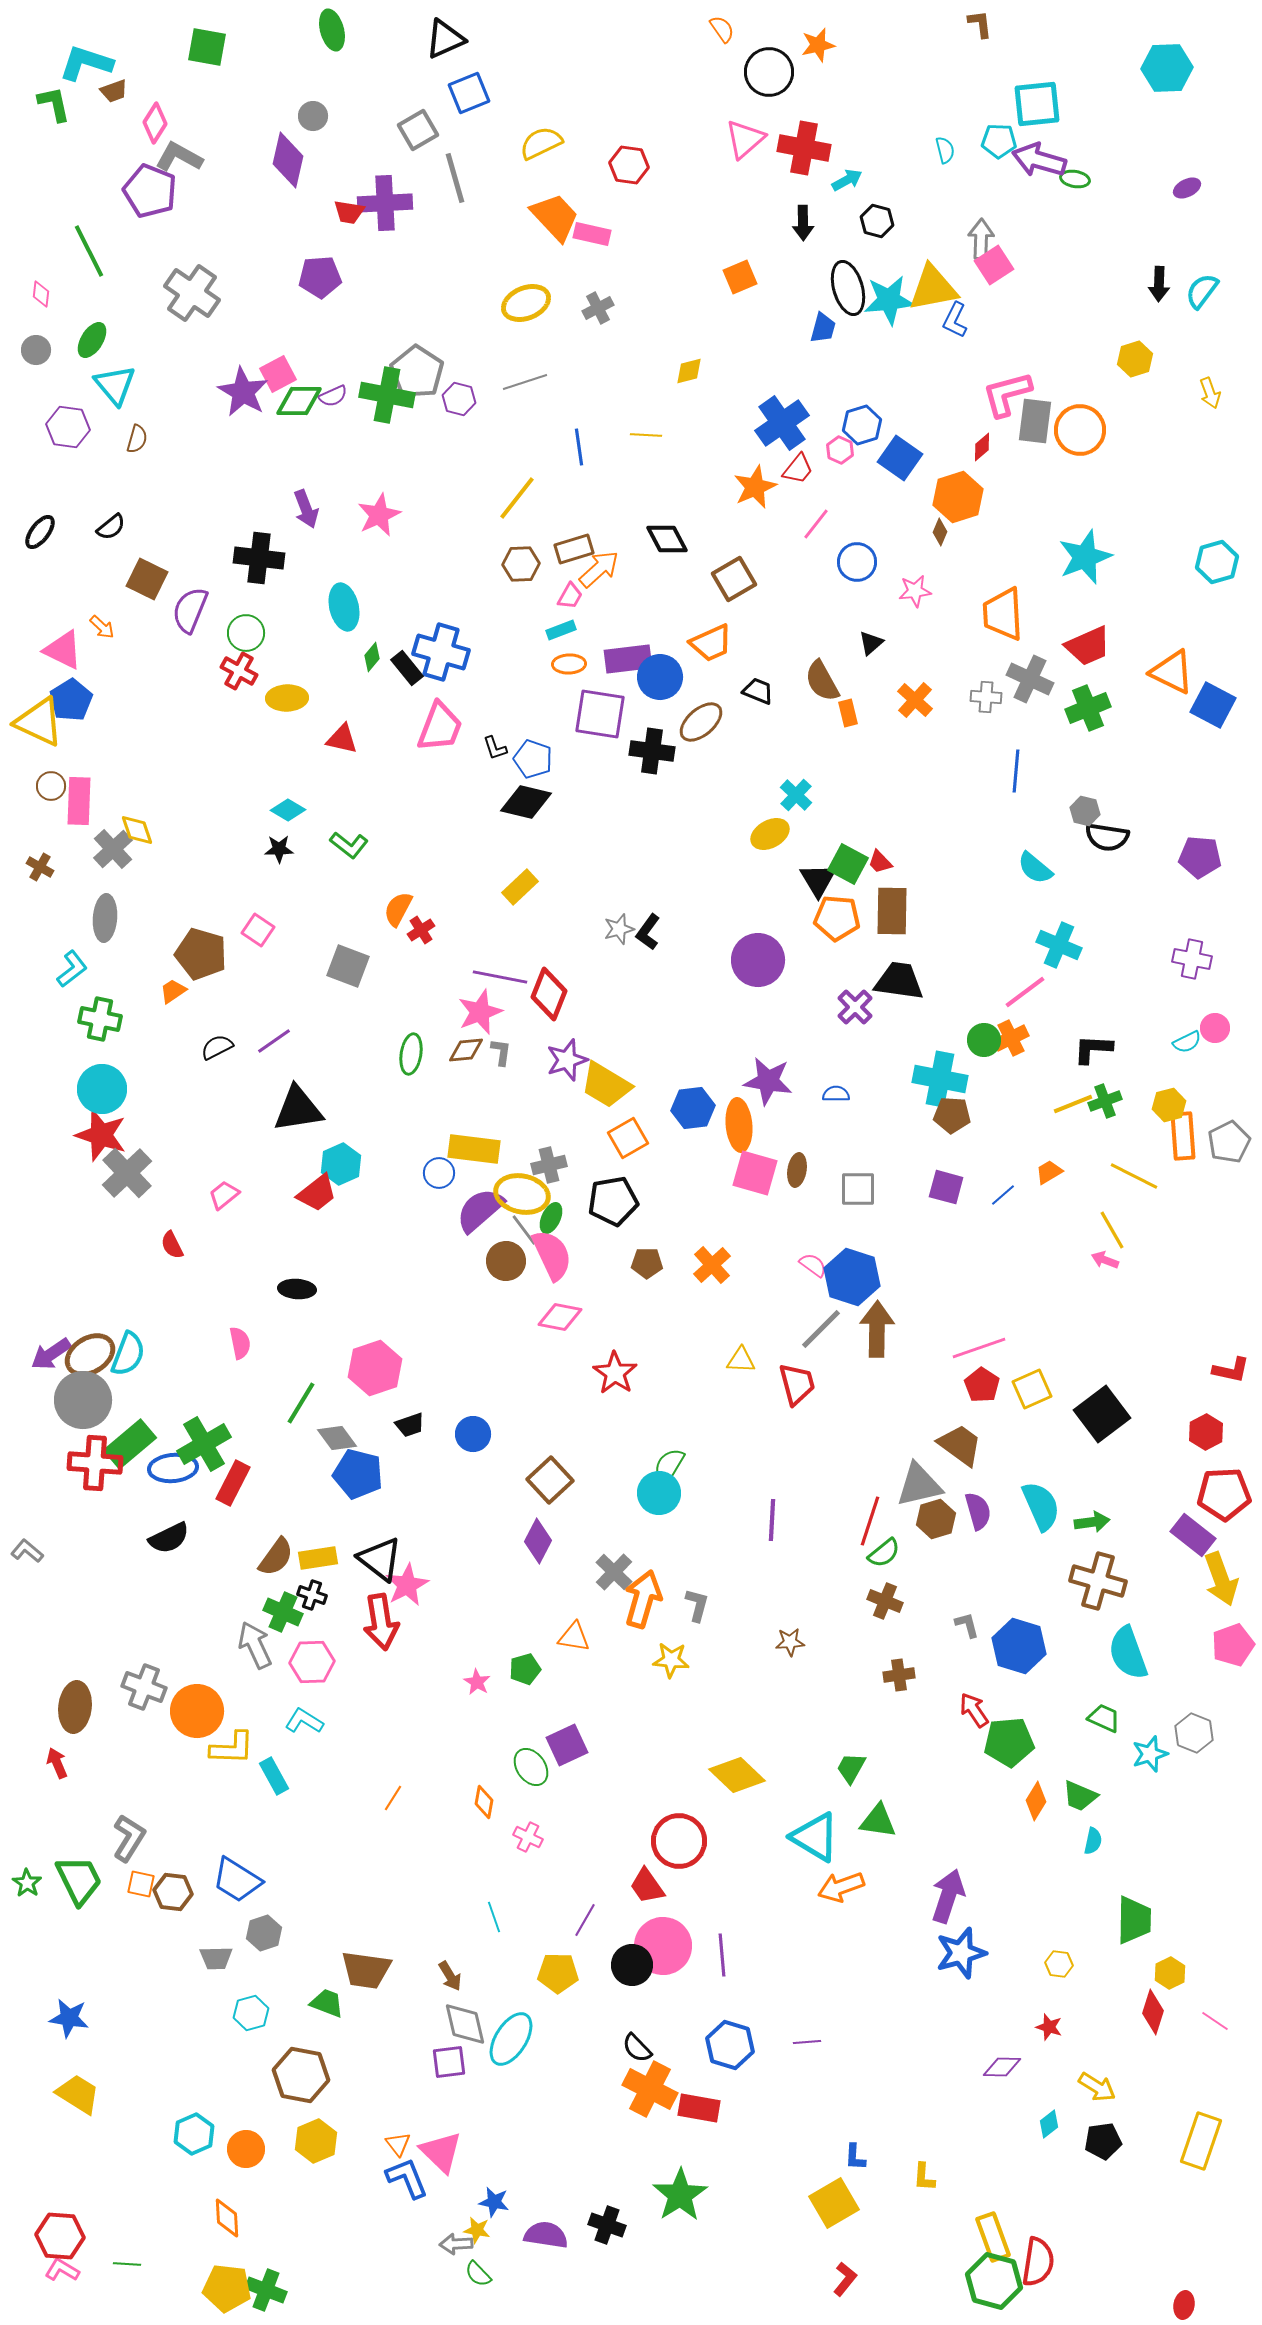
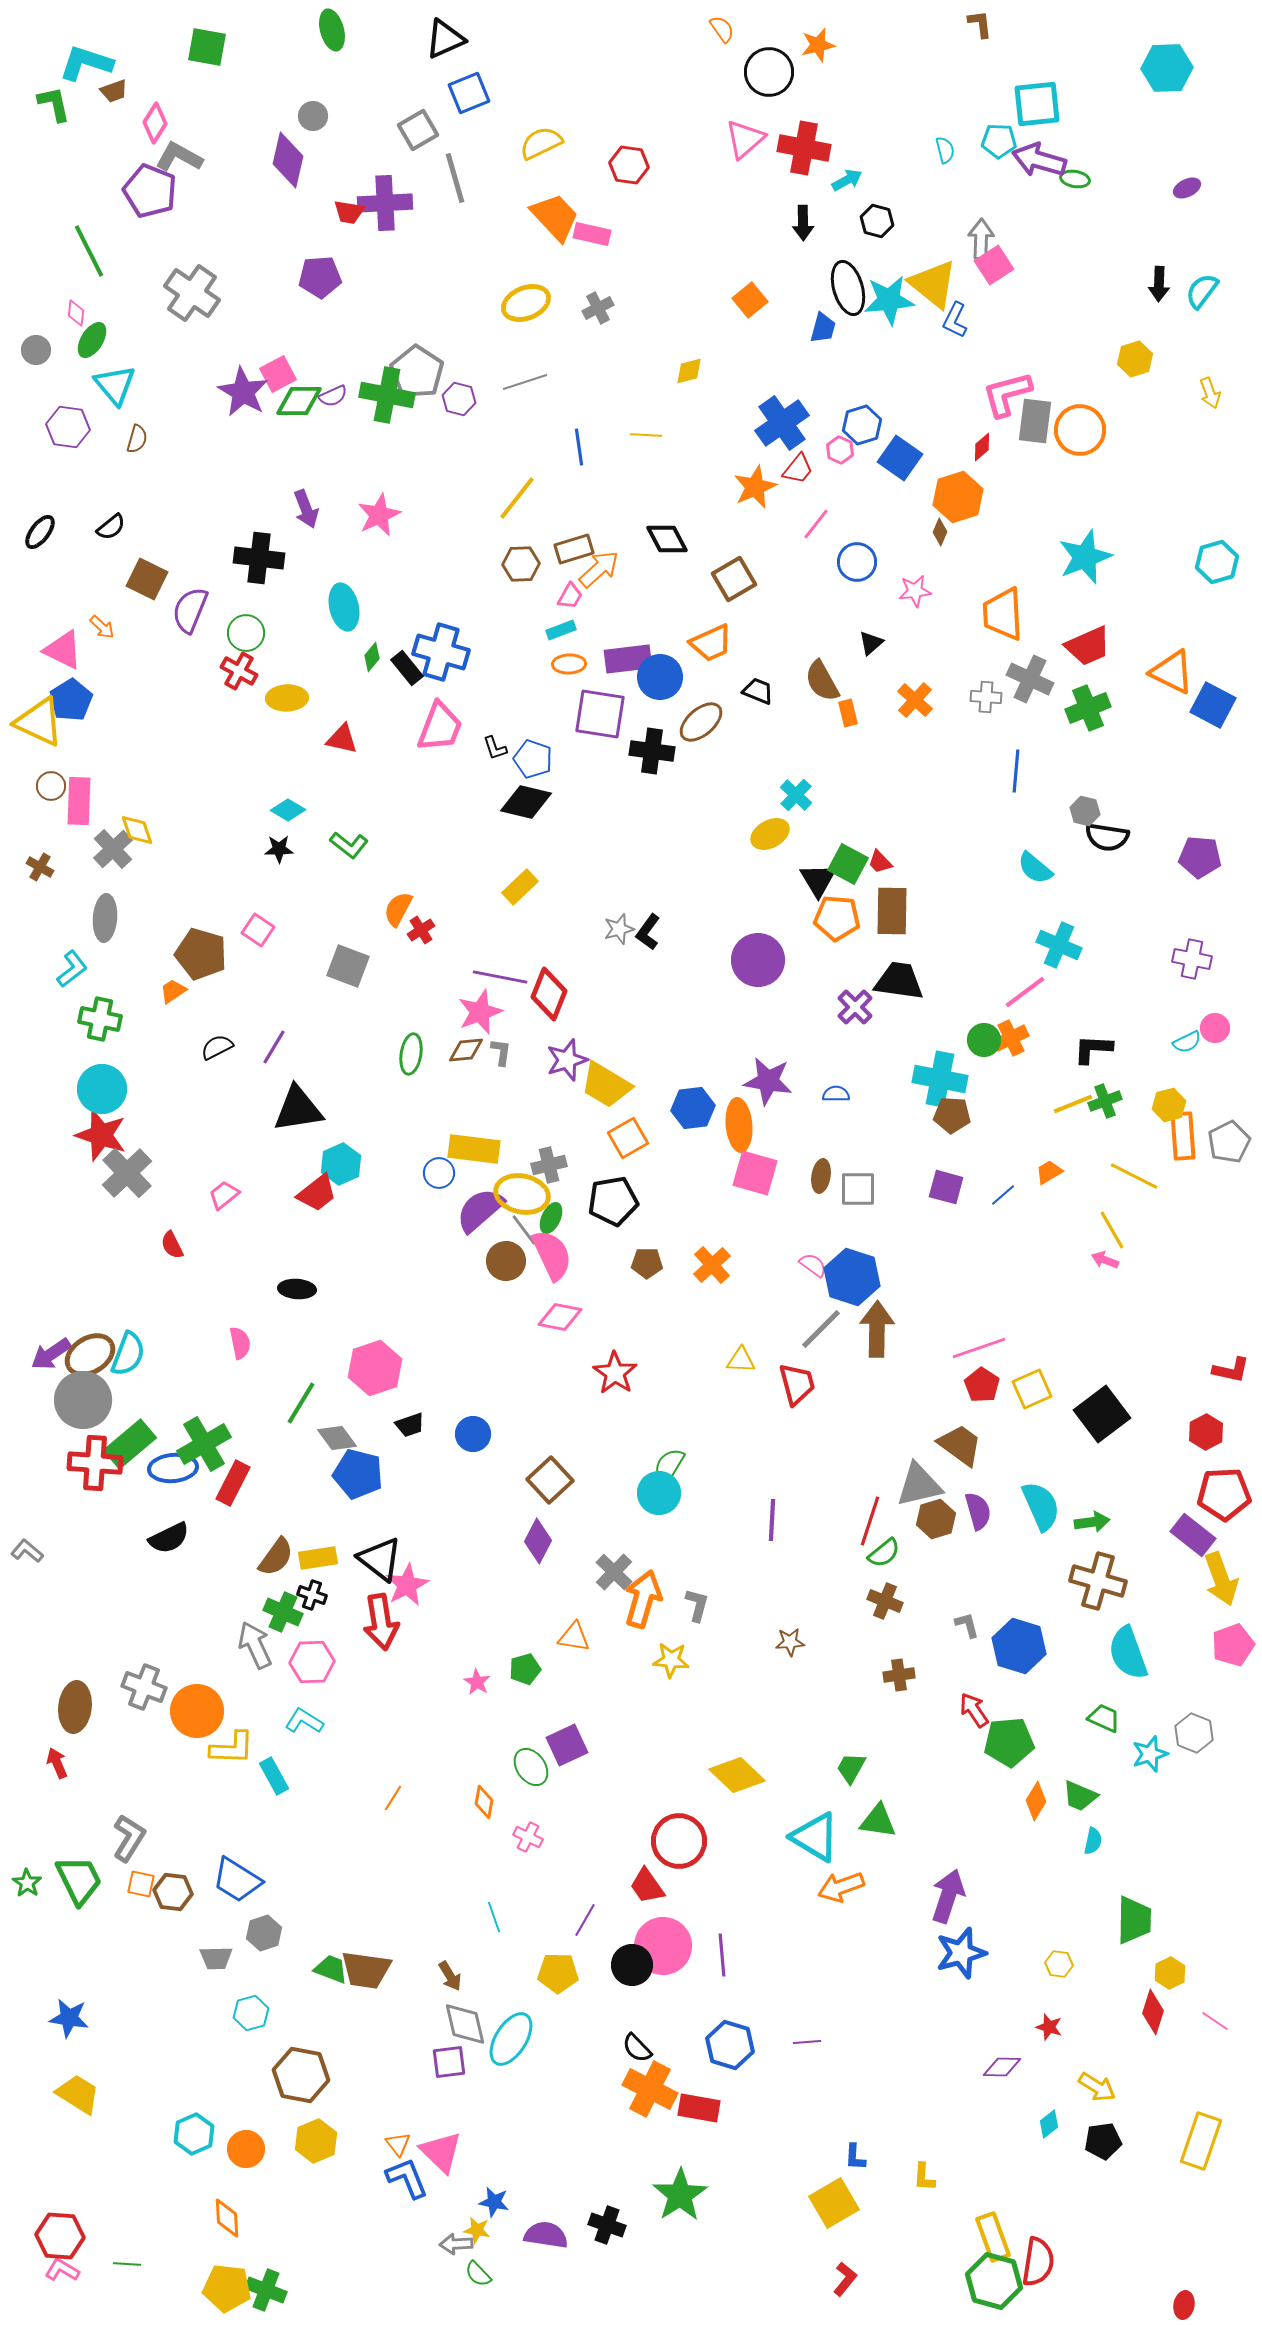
orange square at (740, 277): moved 10 px right, 23 px down; rotated 16 degrees counterclockwise
yellow triangle at (933, 288): moved 4 px up; rotated 50 degrees clockwise
pink diamond at (41, 294): moved 35 px right, 19 px down
purple line at (274, 1041): moved 6 px down; rotated 24 degrees counterclockwise
brown ellipse at (797, 1170): moved 24 px right, 6 px down
green trapezoid at (327, 2003): moved 4 px right, 34 px up
